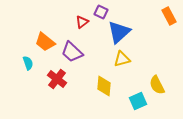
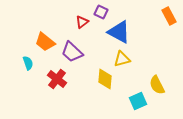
blue triangle: rotated 50 degrees counterclockwise
yellow diamond: moved 1 px right, 7 px up
